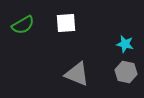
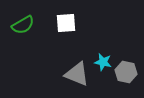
cyan star: moved 22 px left, 18 px down
